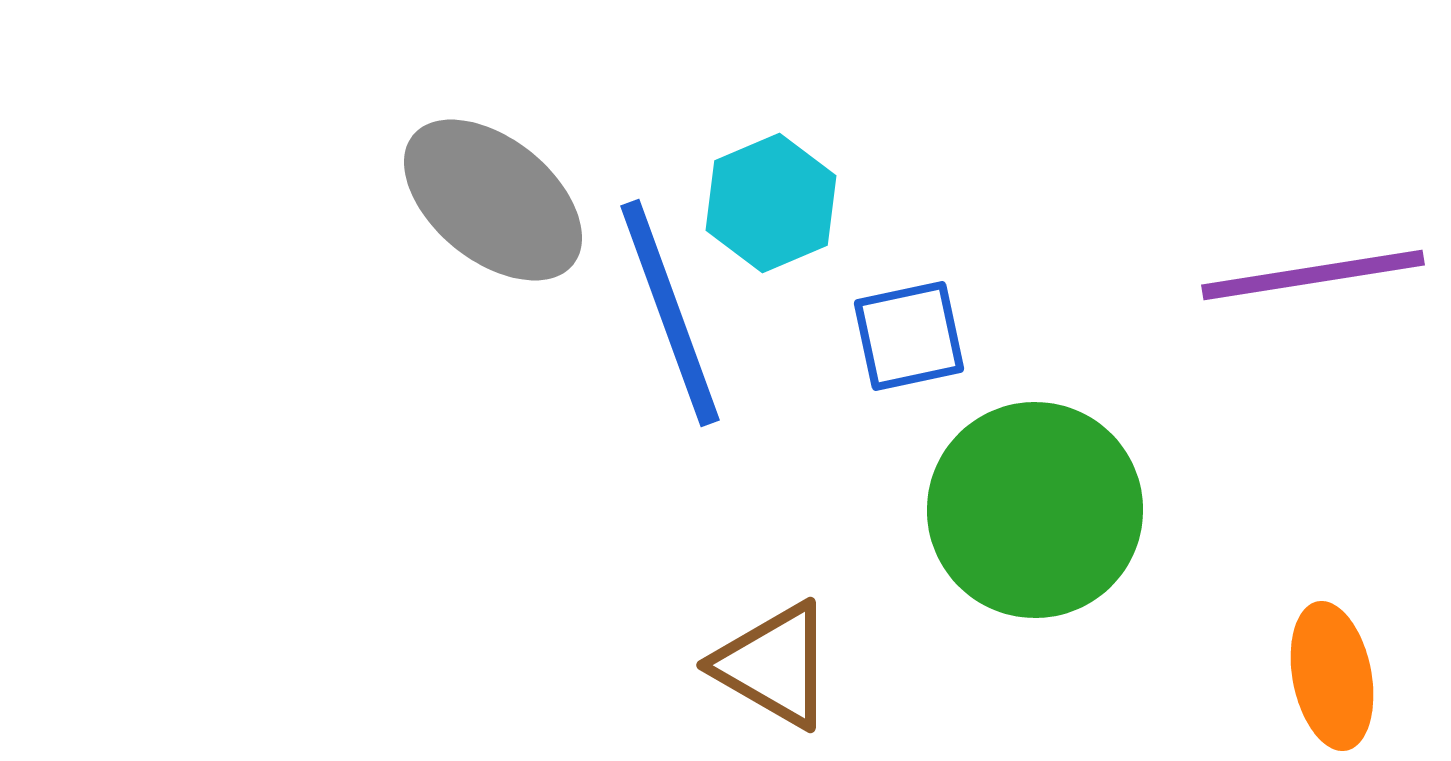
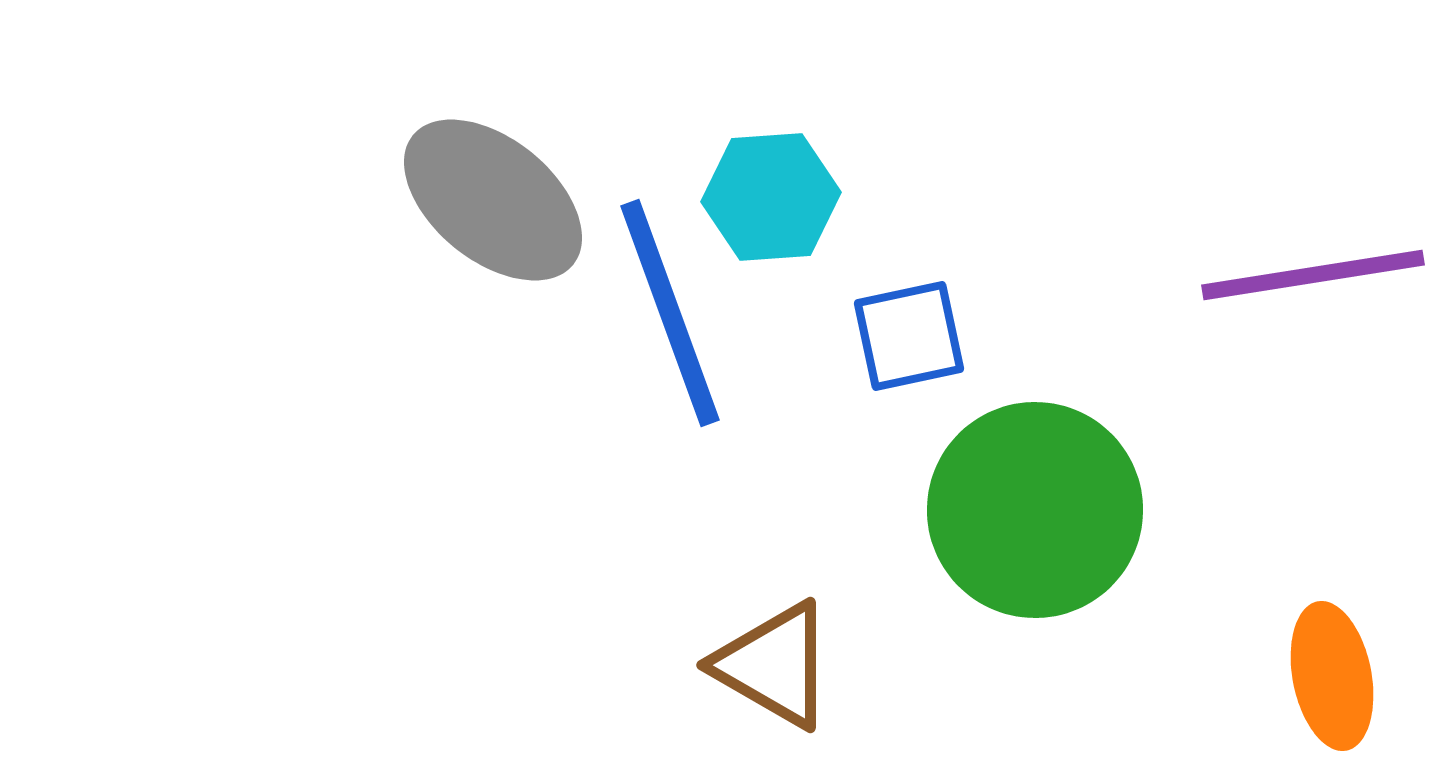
cyan hexagon: moved 6 px up; rotated 19 degrees clockwise
